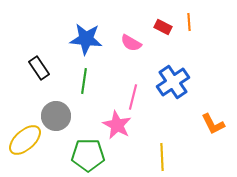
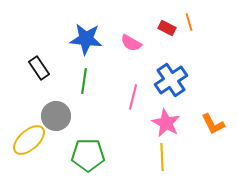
orange line: rotated 12 degrees counterclockwise
red rectangle: moved 4 px right, 1 px down
blue cross: moved 2 px left, 2 px up
pink star: moved 49 px right, 2 px up
yellow ellipse: moved 4 px right
